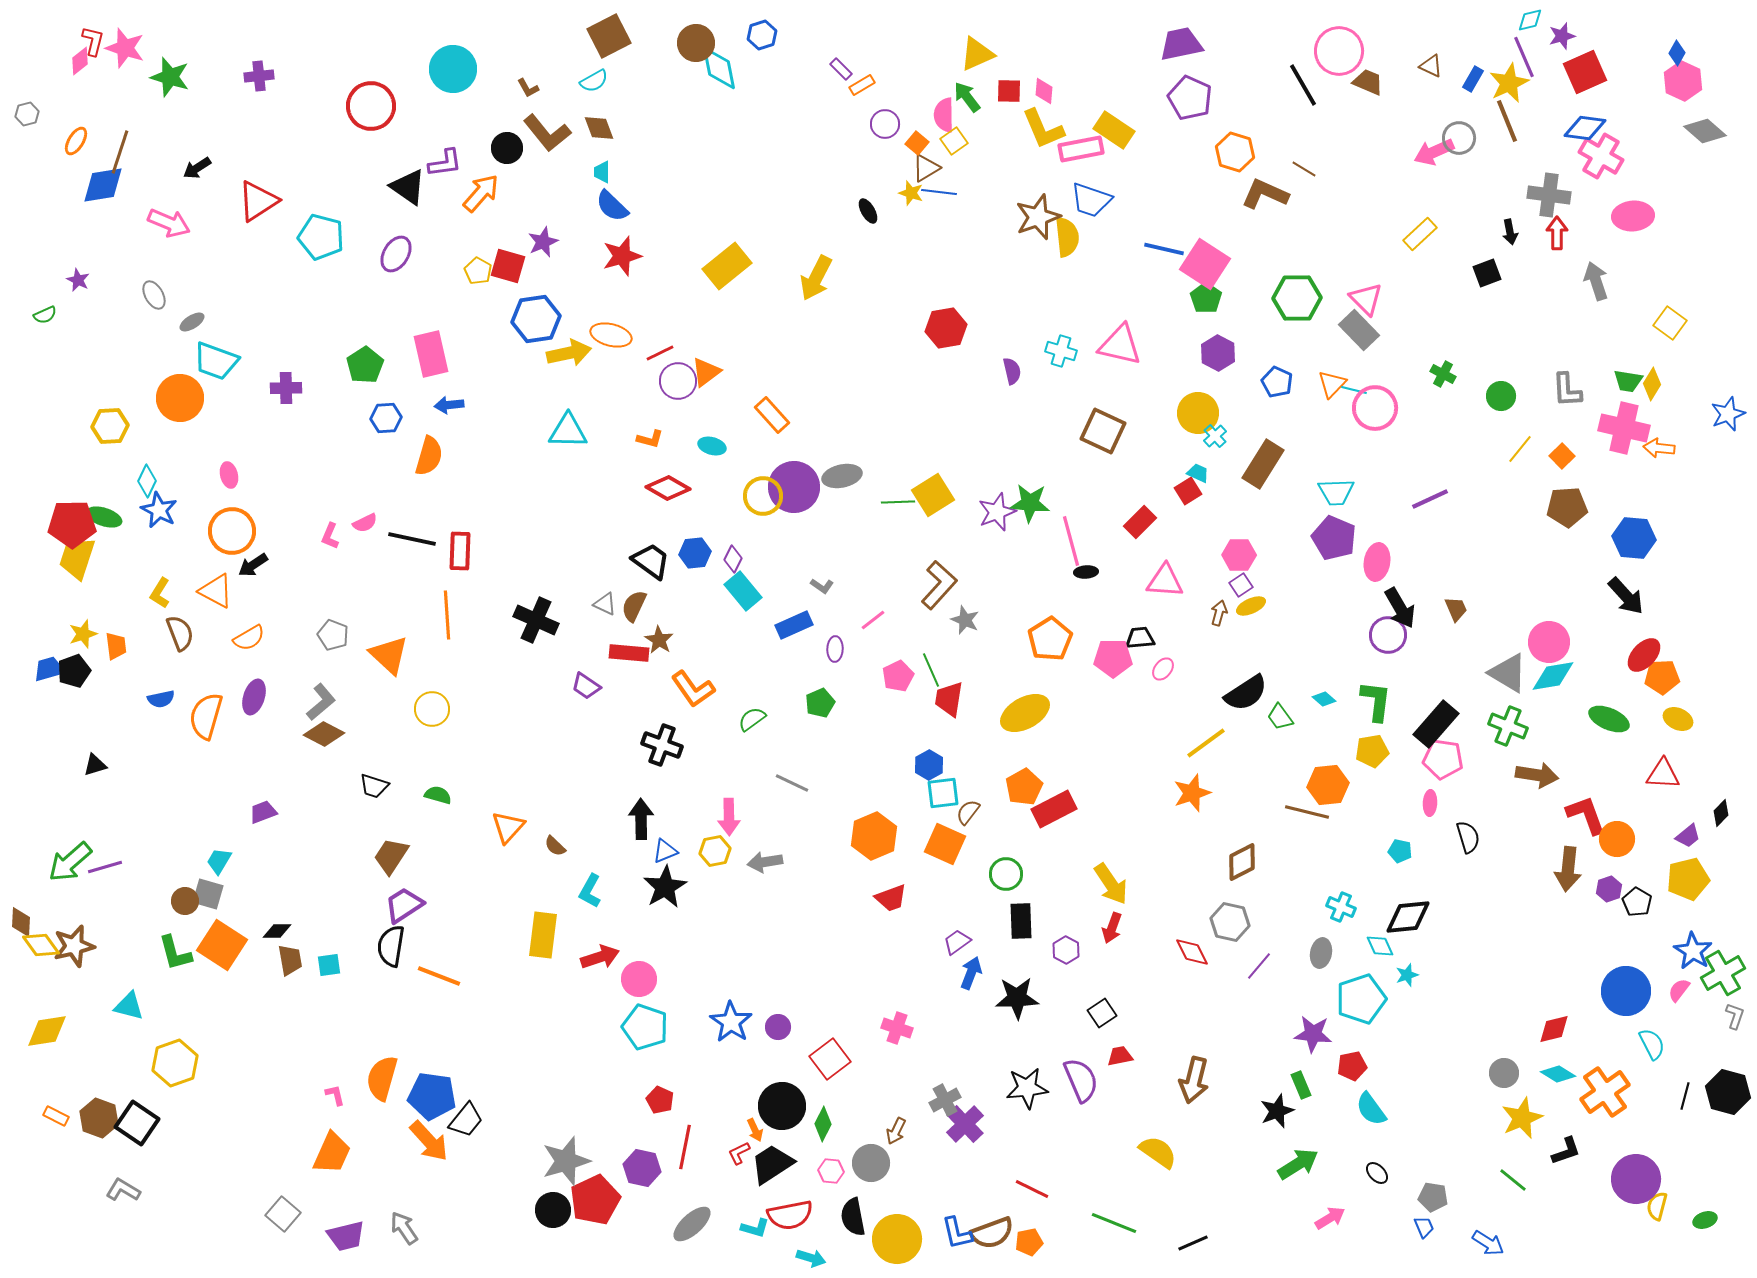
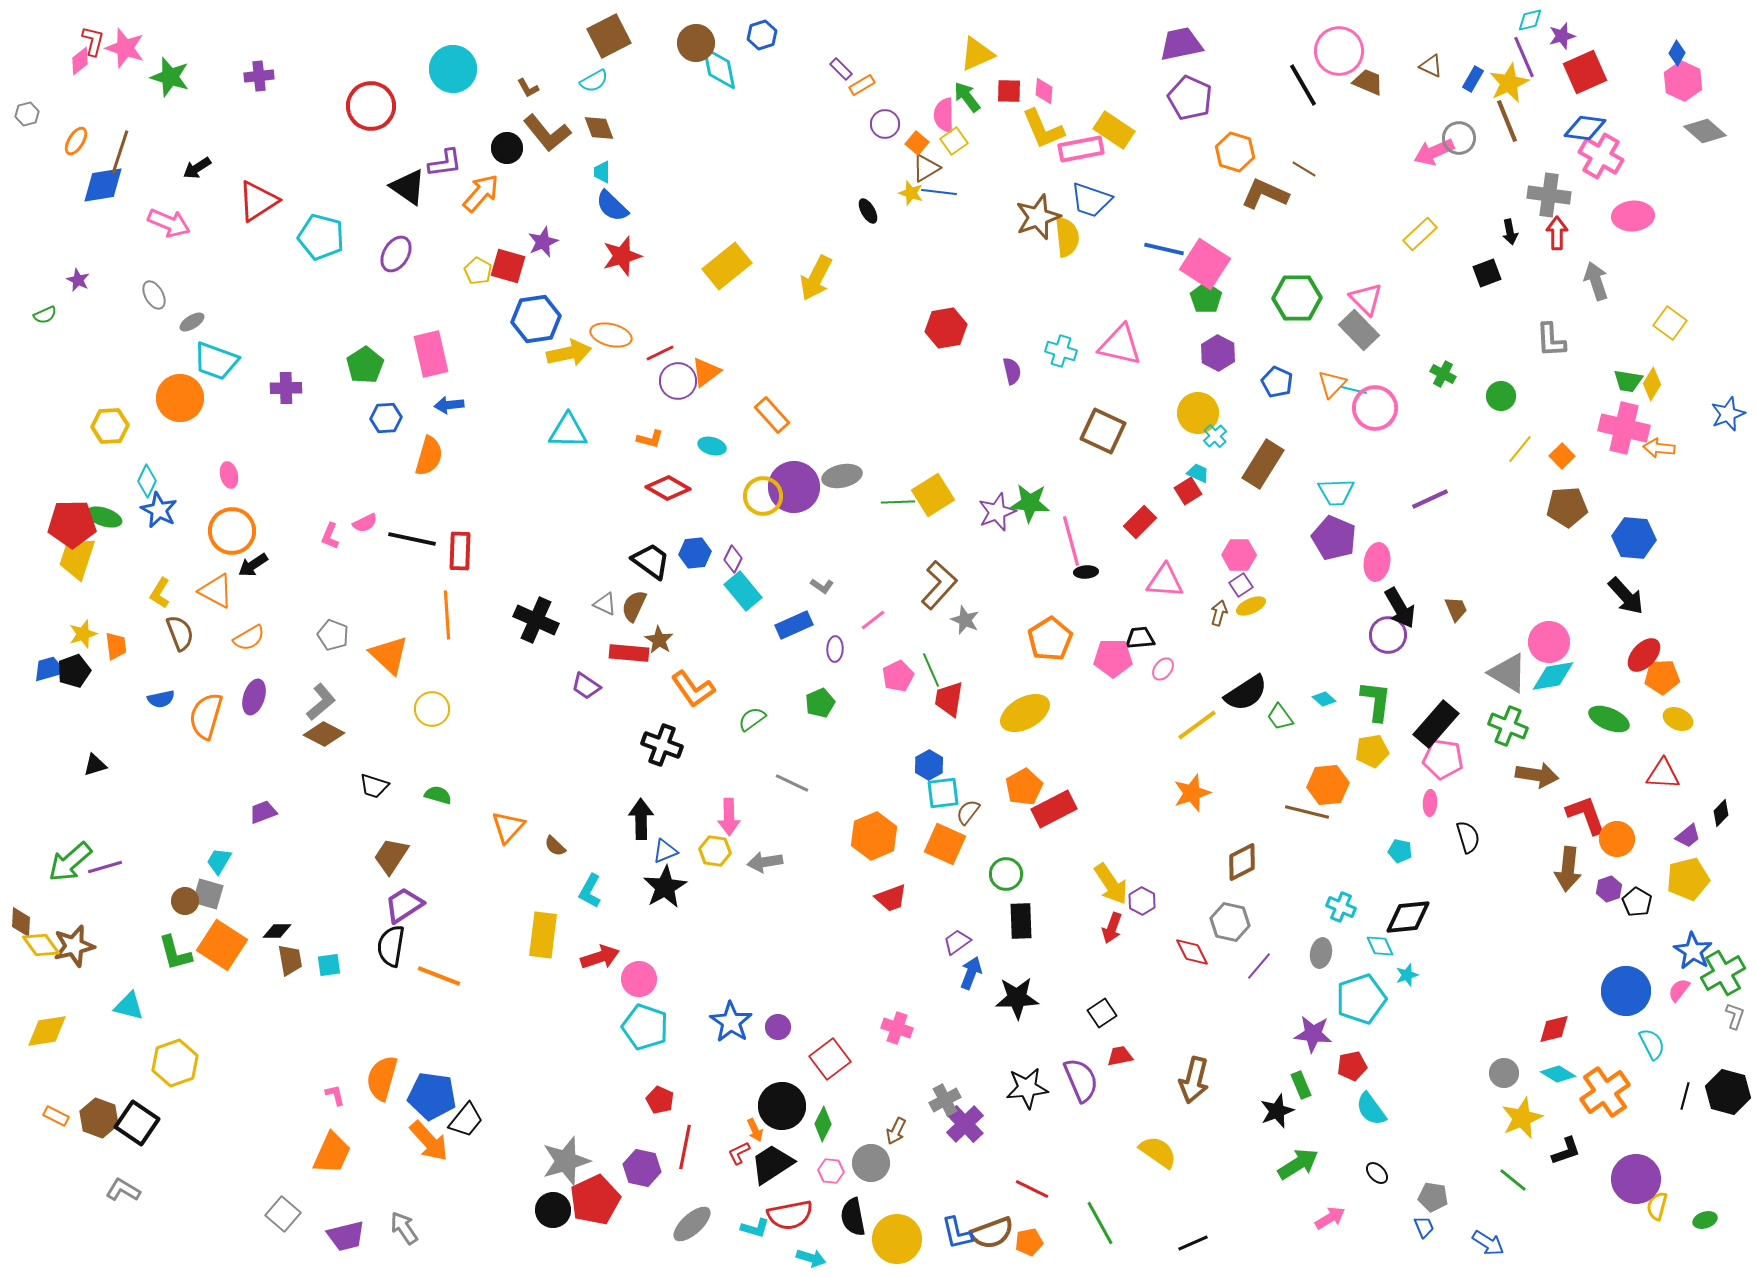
gray L-shape at (1567, 390): moved 16 px left, 50 px up
yellow line at (1206, 743): moved 9 px left, 18 px up
yellow hexagon at (715, 851): rotated 20 degrees clockwise
purple hexagon at (1066, 950): moved 76 px right, 49 px up
green line at (1114, 1223): moved 14 px left; rotated 39 degrees clockwise
